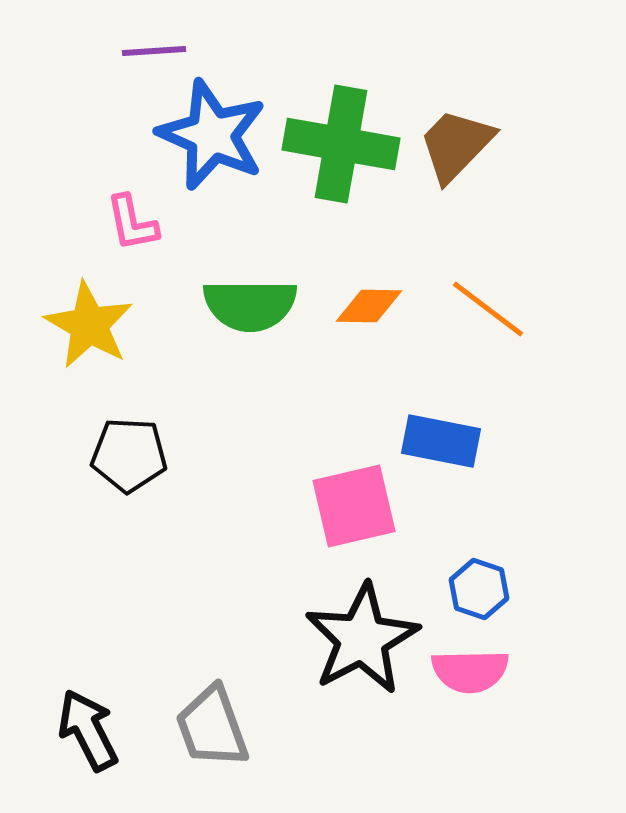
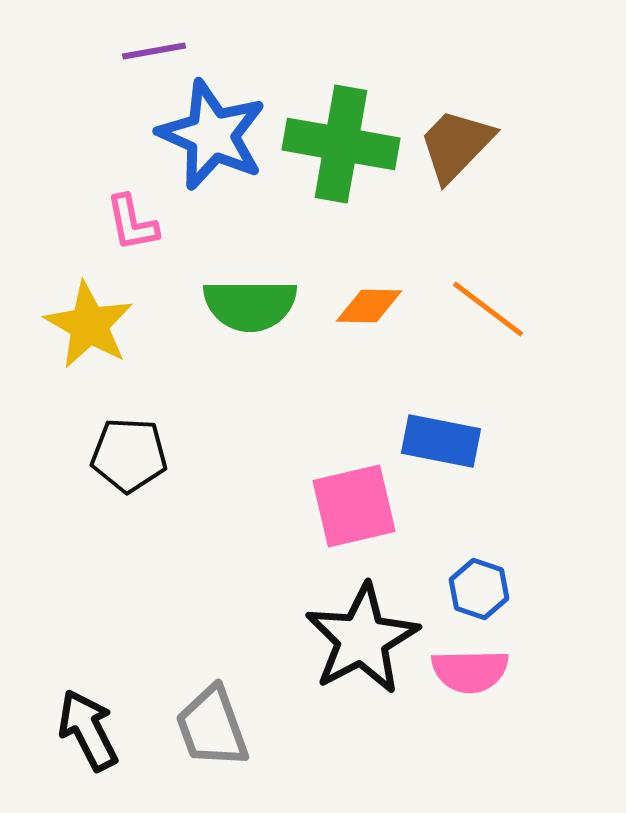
purple line: rotated 6 degrees counterclockwise
